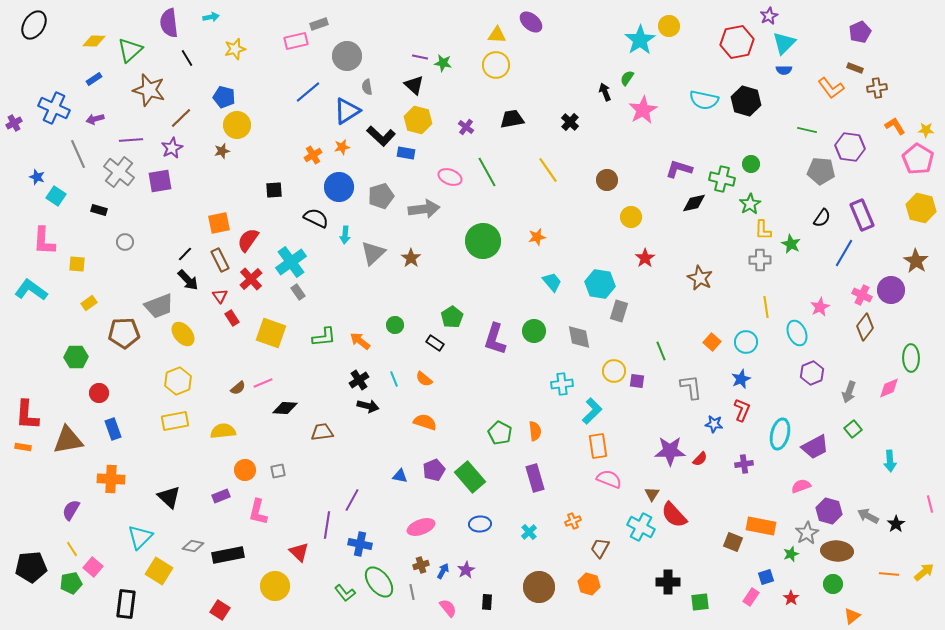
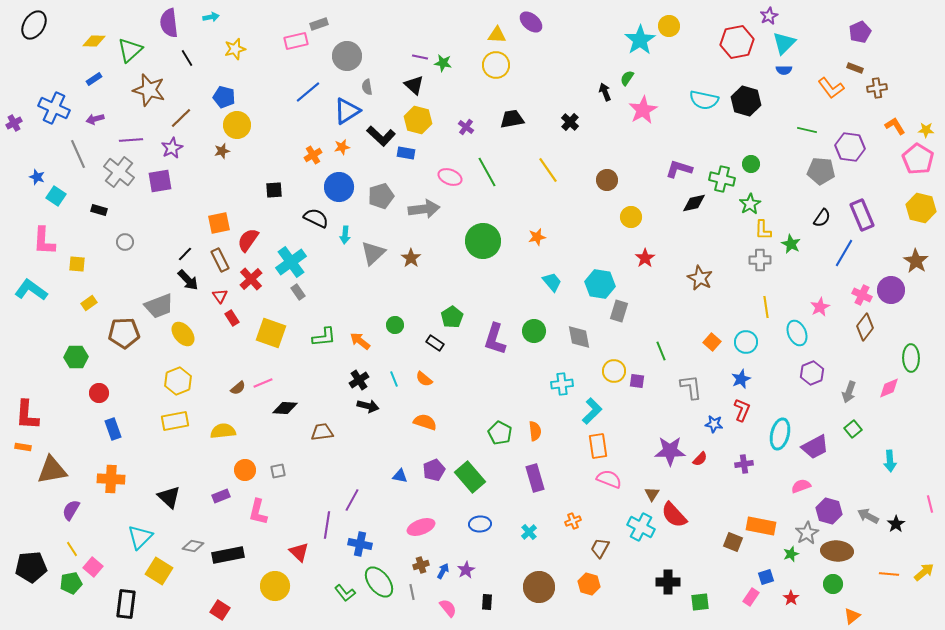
brown triangle at (68, 440): moved 16 px left, 30 px down
